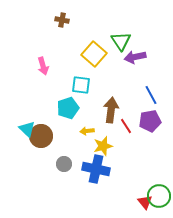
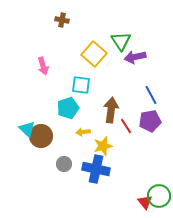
yellow arrow: moved 4 px left, 1 px down
